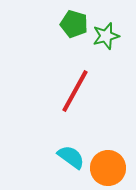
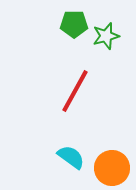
green pentagon: rotated 16 degrees counterclockwise
orange circle: moved 4 px right
